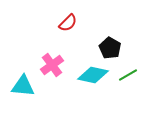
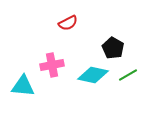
red semicircle: rotated 18 degrees clockwise
black pentagon: moved 3 px right
pink cross: rotated 25 degrees clockwise
